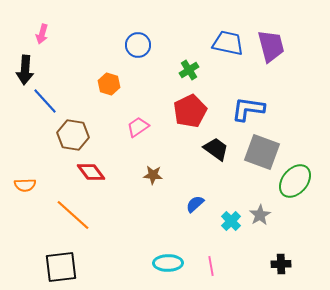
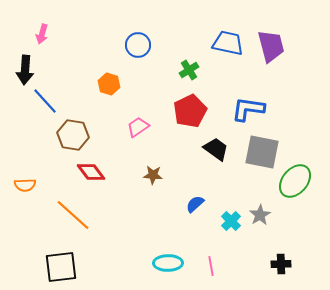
gray square: rotated 9 degrees counterclockwise
